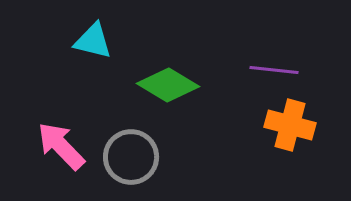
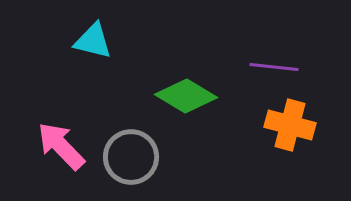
purple line: moved 3 px up
green diamond: moved 18 px right, 11 px down
